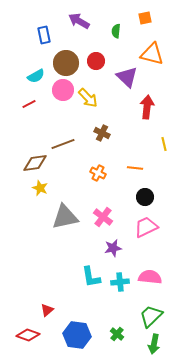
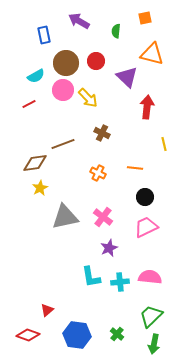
yellow star: rotated 21 degrees clockwise
purple star: moved 4 px left; rotated 12 degrees counterclockwise
